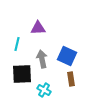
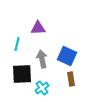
cyan cross: moved 2 px left, 2 px up; rotated 24 degrees clockwise
